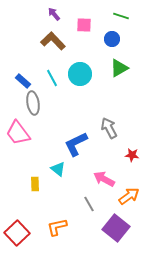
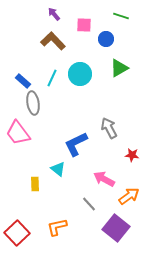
blue circle: moved 6 px left
cyan line: rotated 54 degrees clockwise
gray line: rotated 14 degrees counterclockwise
